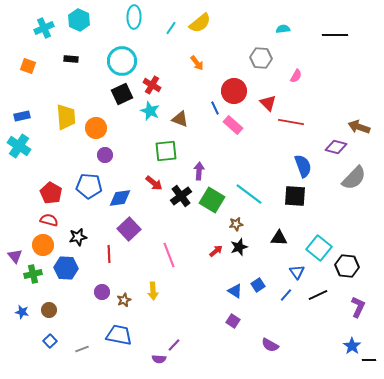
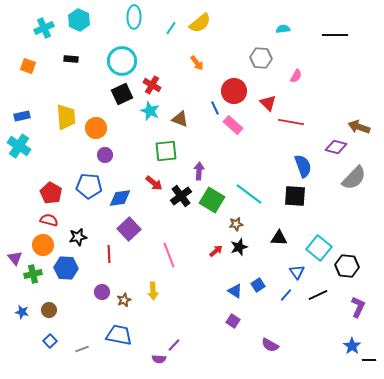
purple triangle at (15, 256): moved 2 px down
